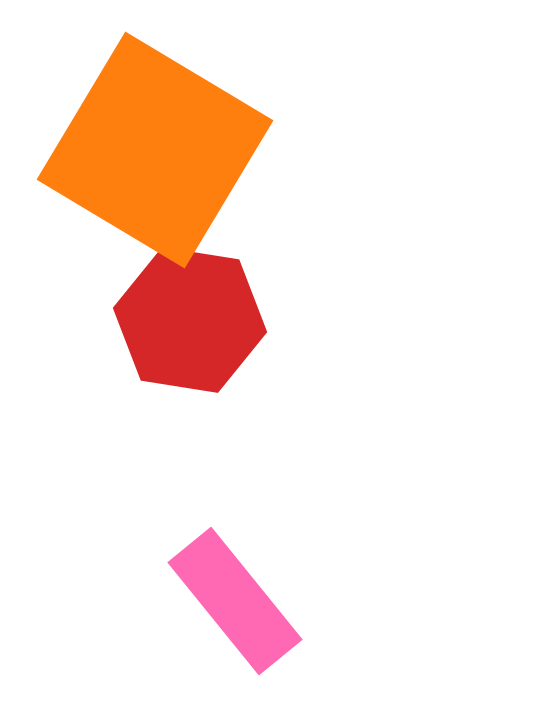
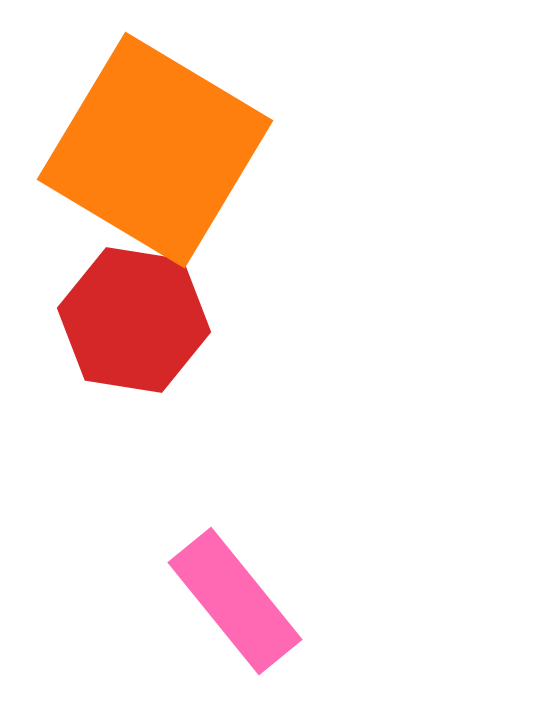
red hexagon: moved 56 px left
